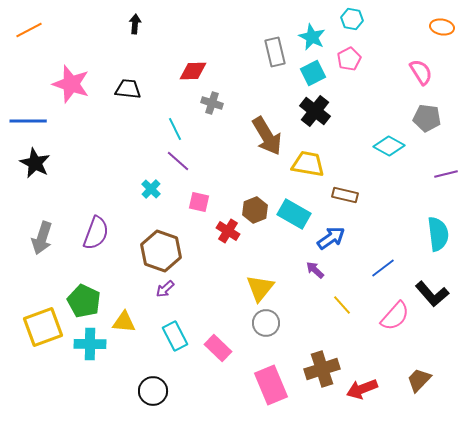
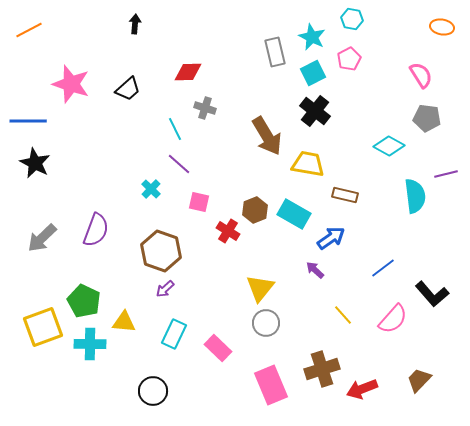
red diamond at (193, 71): moved 5 px left, 1 px down
pink semicircle at (421, 72): moved 3 px down
black trapezoid at (128, 89): rotated 132 degrees clockwise
gray cross at (212, 103): moved 7 px left, 5 px down
purple line at (178, 161): moved 1 px right, 3 px down
purple semicircle at (96, 233): moved 3 px up
cyan semicircle at (438, 234): moved 23 px left, 38 px up
gray arrow at (42, 238): rotated 28 degrees clockwise
yellow line at (342, 305): moved 1 px right, 10 px down
pink semicircle at (395, 316): moved 2 px left, 3 px down
cyan rectangle at (175, 336): moved 1 px left, 2 px up; rotated 52 degrees clockwise
